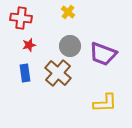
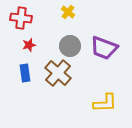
purple trapezoid: moved 1 px right, 6 px up
